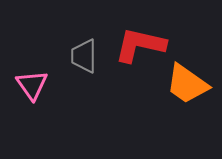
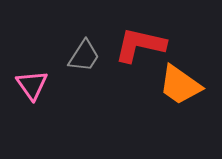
gray trapezoid: rotated 147 degrees counterclockwise
orange trapezoid: moved 7 px left, 1 px down
